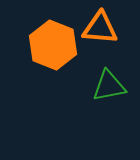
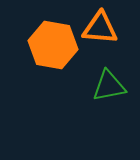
orange hexagon: rotated 12 degrees counterclockwise
